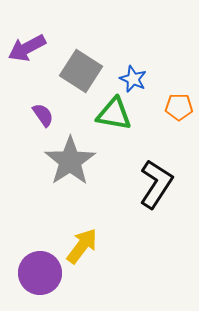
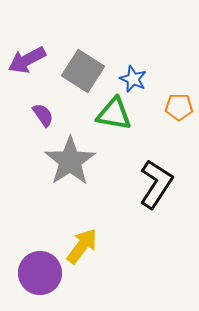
purple arrow: moved 12 px down
gray square: moved 2 px right
